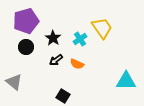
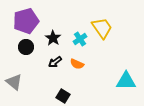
black arrow: moved 1 px left, 2 px down
